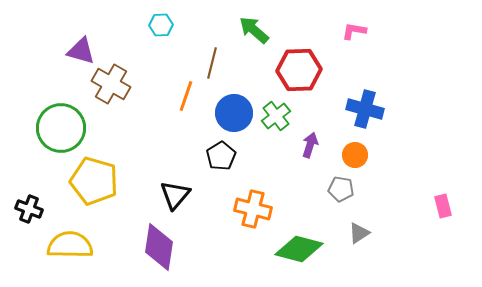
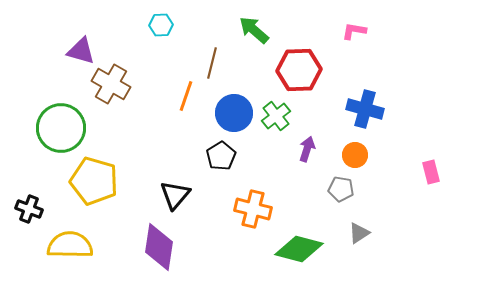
purple arrow: moved 3 px left, 4 px down
pink rectangle: moved 12 px left, 34 px up
